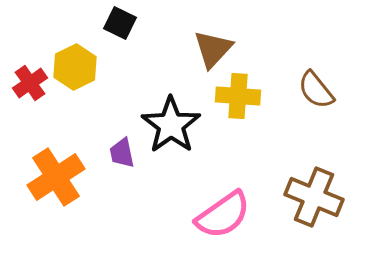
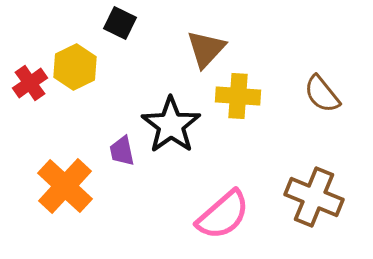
brown triangle: moved 7 px left
brown semicircle: moved 6 px right, 4 px down
purple trapezoid: moved 2 px up
orange cross: moved 9 px right, 9 px down; rotated 14 degrees counterclockwise
pink semicircle: rotated 6 degrees counterclockwise
